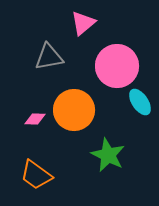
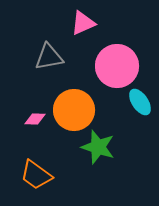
pink triangle: rotated 16 degrees clockwise
green star: moved 10 px left, 8 px up; rotated 8 degrees counterclockwise
